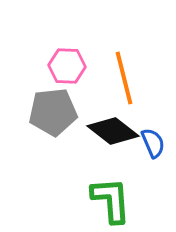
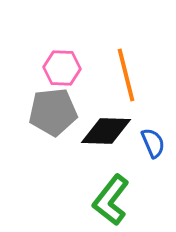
pink hexagon: moved 5 px left, 2 px down
orange line: moved 2 px right, 3 px up
black diamond: moved 7 px left; rotated 36 degrees counterclockwise
green L-shape: rotated 138 degrees counterclockwise
